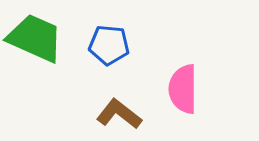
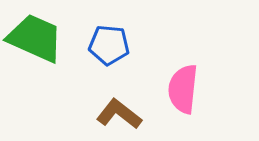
pink semicircle: rotated 6 degrees clockwise
